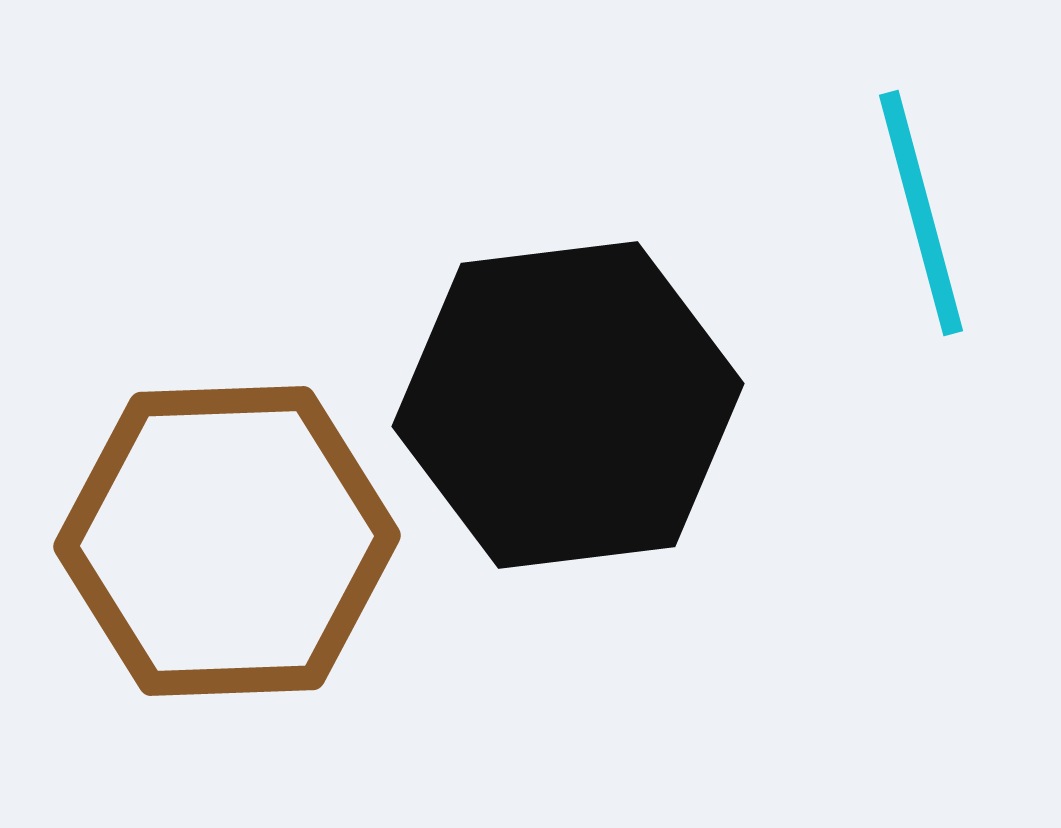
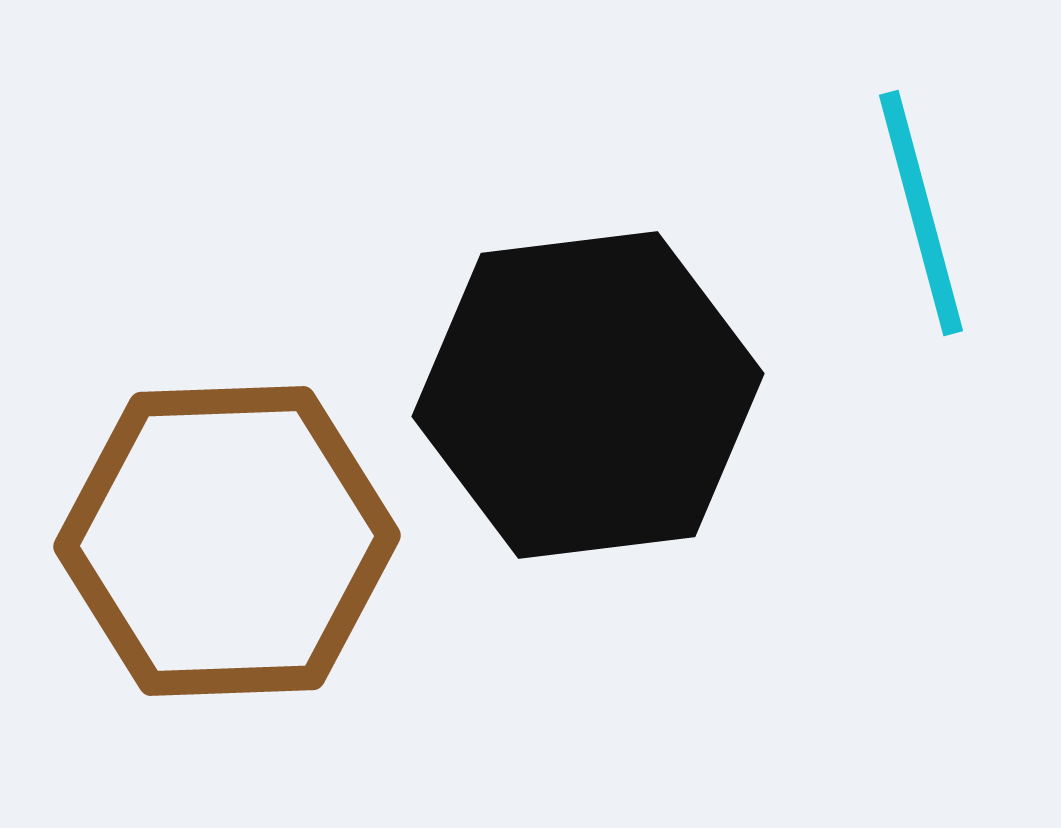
black hexagon: moved 20 px right, 10 px up
